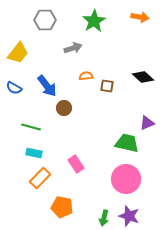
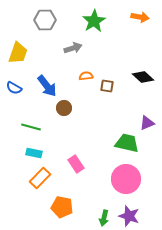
yellow trapezoid: rotated 20 degrees counterclockwise
